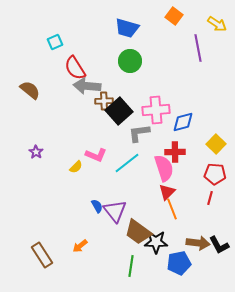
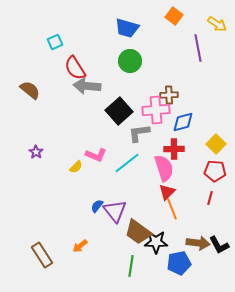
brown cross: moved 65 px right, 6 px up
red cross: moved 1 px left, 3 px up
red pentagon: moved 3 px up
blue semicircle: rotated 112 degrees counterclockwise
